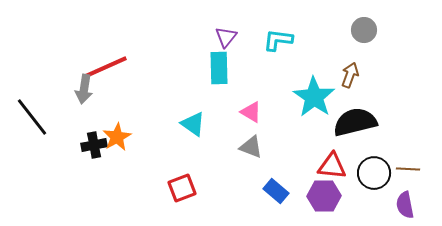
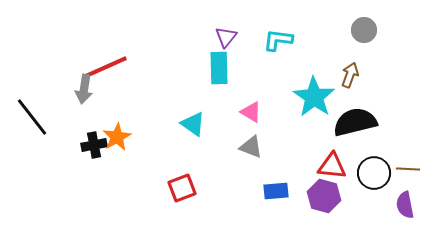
blue rectangle: rotated 45 degrees counterclockwise
purple hexagon: rotated 16 degrees clockwise
